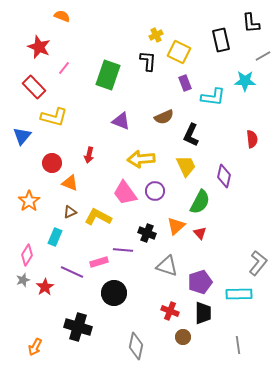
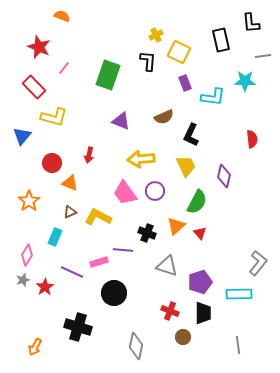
gray line at (263, 56): rotated 21 degrees clockwise
green semicircle at (200, 202): moved 3 px left
